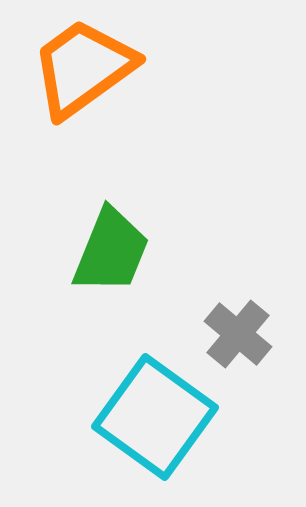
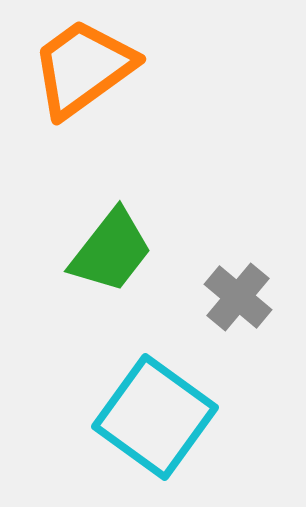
green trapezoid: rotated 16 degrees clockwise
gray cross: moved 37 px up
